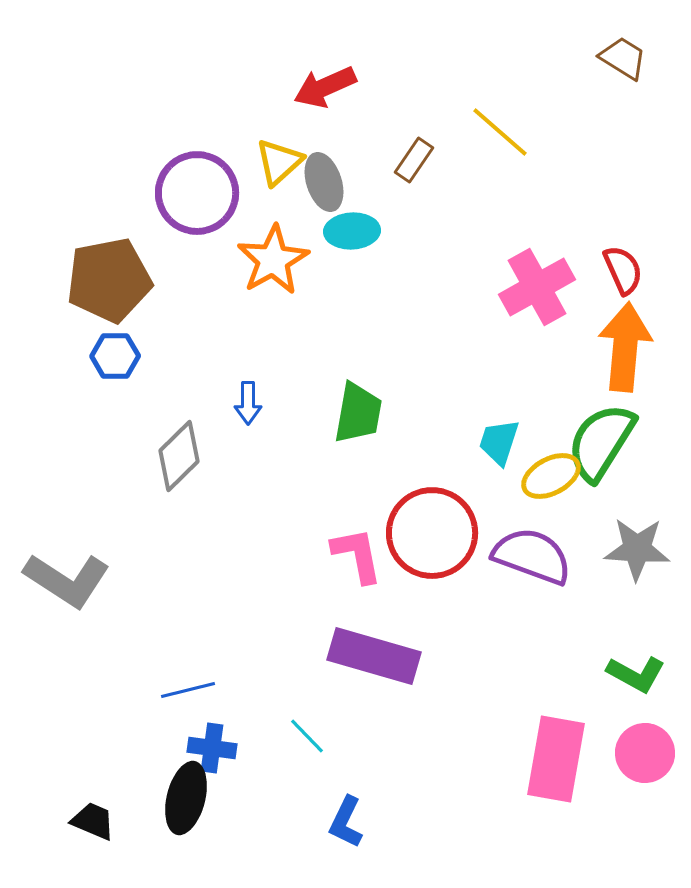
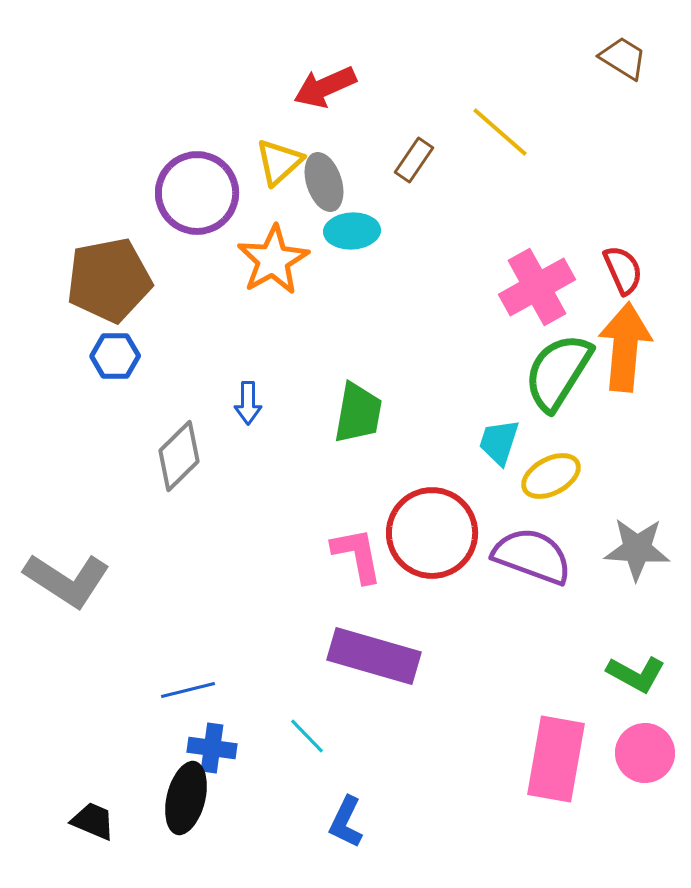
green semicircle: moved 43 px left, 70 px up
